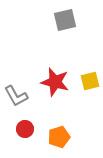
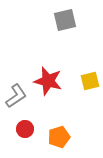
red star: moved 7 px left, 1 px up
gray L-shape: rotated 95 degrees counterclockwise
